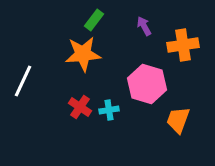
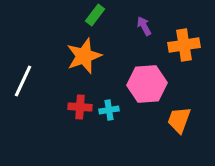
green rectangle: moved 1 px right, 5 px up
orange cross: moved 1 px right
orange star: moved 1 px right, 2 px down; rotated 15 degrees counterclockwise
pink hexagon: rotated 21 degrees counterclockwise
red cross: rotated 30 degrees counterclockwise
orange trapezoid: moved 1 px right
